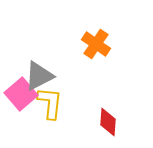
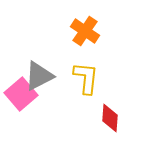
orange cross: moved 11 px left, 13 px up
yellow L-shape: moved 36 px right, 25 px up
red diamond: moved 2 px right, 4 px up
